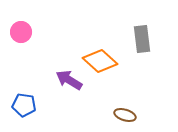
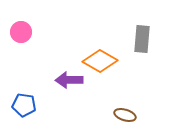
gray rectangle: rotated 12 degrees clockwise
orange diamond: rotated 12 degrees counterclockwise
purple arrow: rotated 32 degrees counterclockwise
